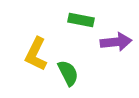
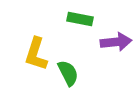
green rectangle: moved 1 px left, 1 px up
yellow L-shape: rotated 8 degrees counterclockwise
